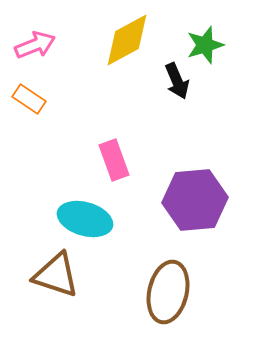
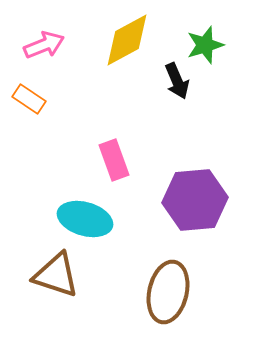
pink arrow: moved 9 px right
